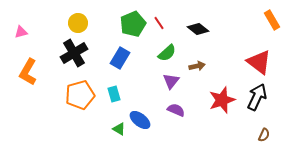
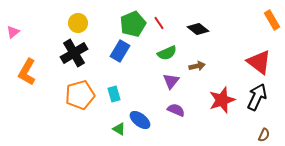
pink triangle: moved 8 px left; rotated 24 degrees counterclockwise
green semicircle: rotated 18 degrees clockwise
blue rectangle: moved 7 px up
orange L-shape: moved 1 px left
